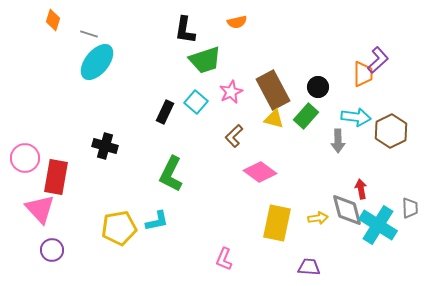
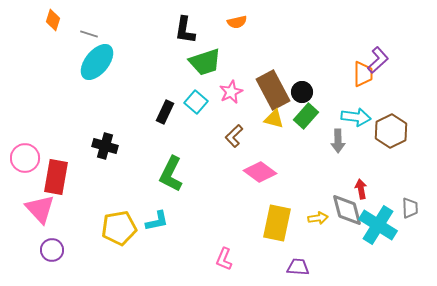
green trapezoid: moved 2 px down
black circle: moved 16 px left, 5 px down
purple trapezoid: moved 11 px left
